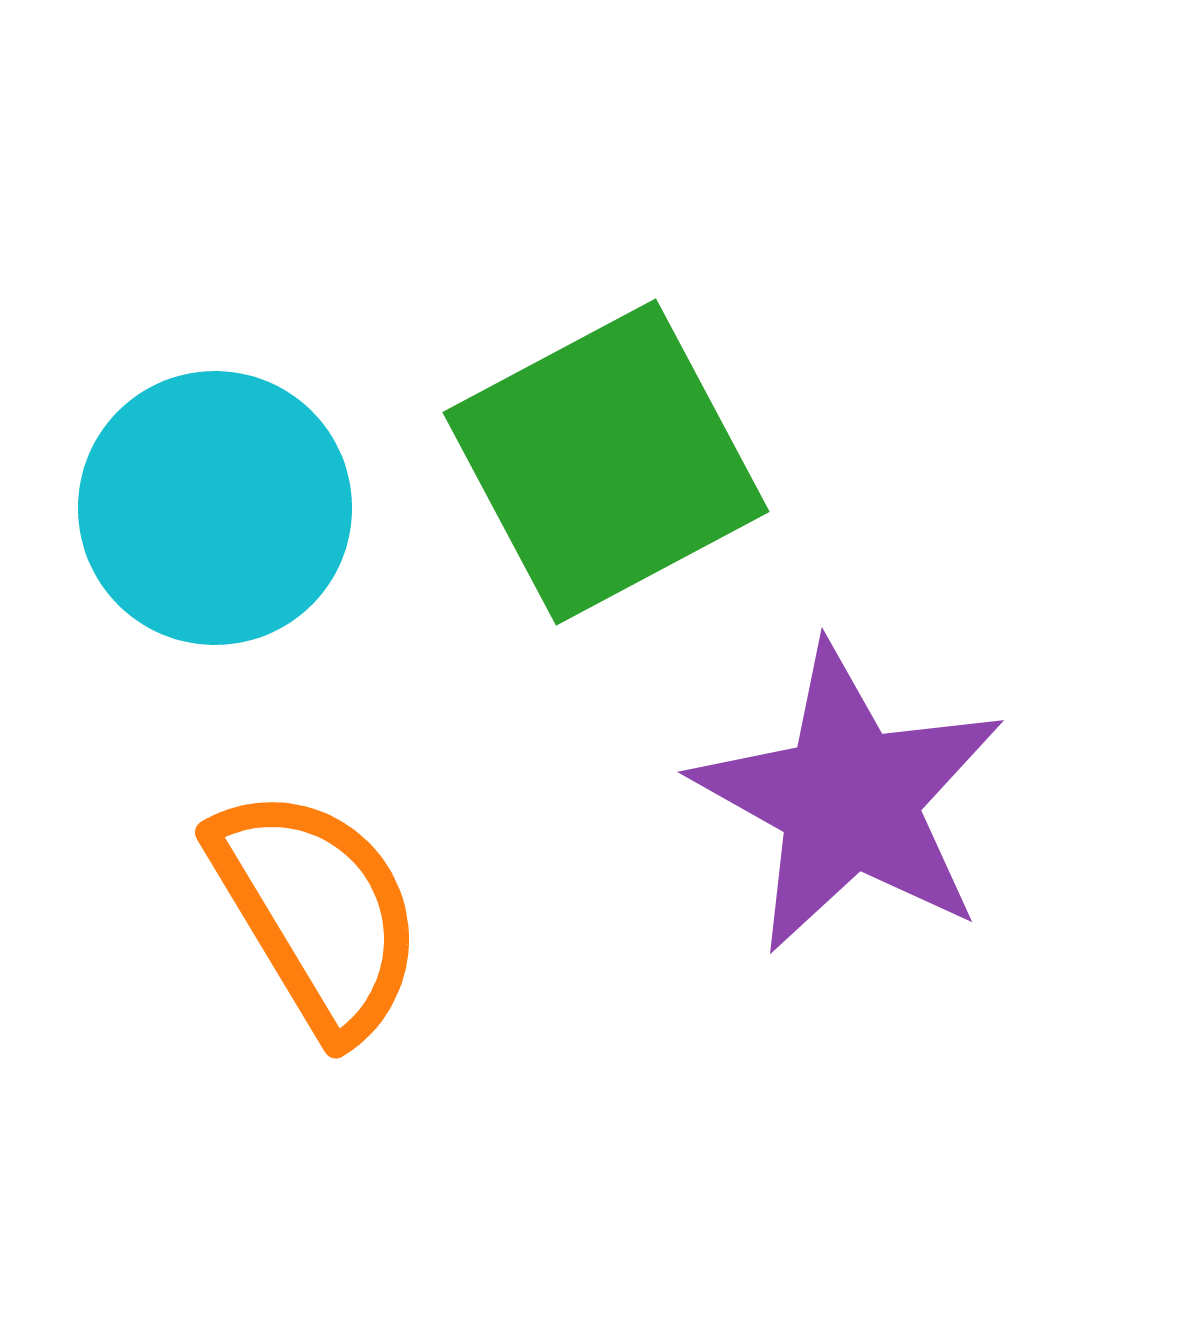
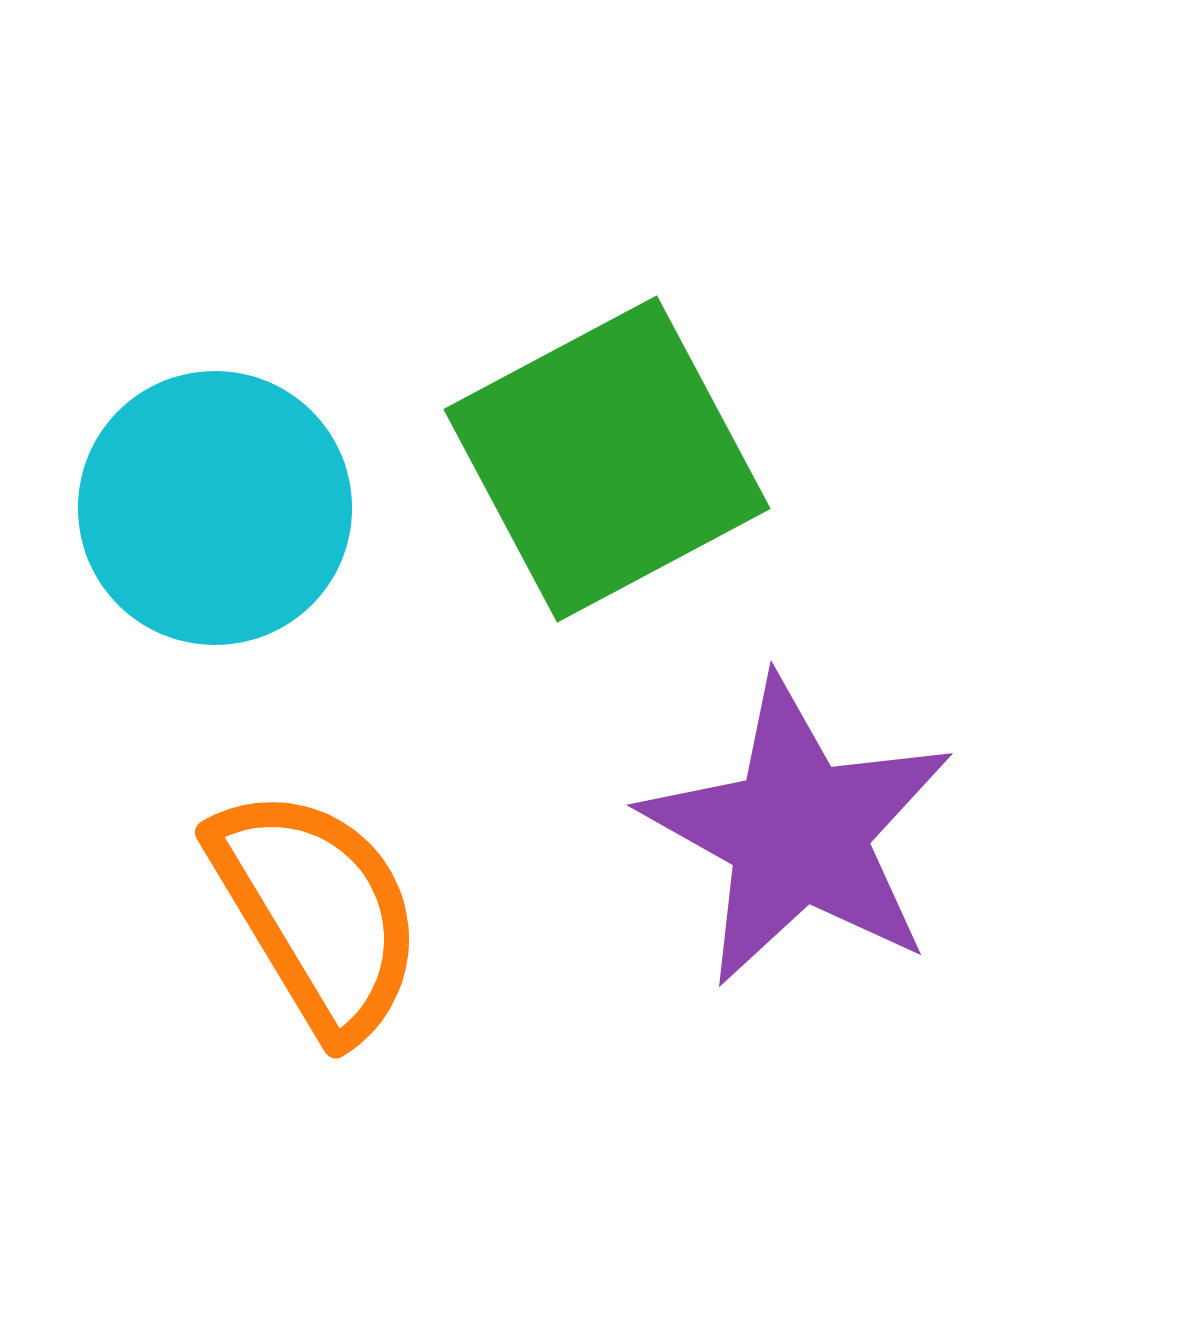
green square: moved 1 px right, 3 px up
purple star: moved 51 px left, 33 px down
